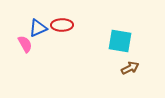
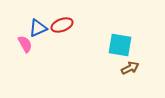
red ellipse: rotated 20 degrees counterclockwise
cyan square: moved 4 px down
